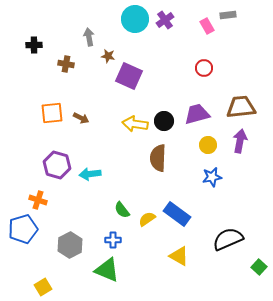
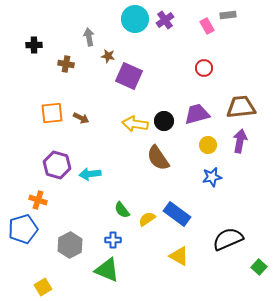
brown semicircle: rotated 36 degrees counterclockwise
